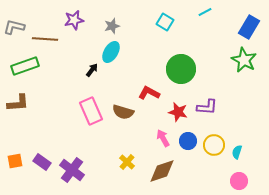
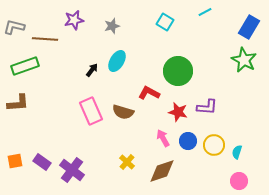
cyan ellipse: moved 6 px right, 9 px down
green circle: moved 3 px left, 2 px down
